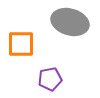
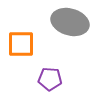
purple pentagon: rotated 15 degrees clockwise
